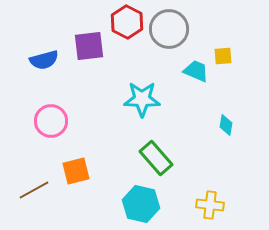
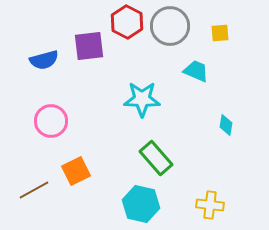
gray circle: moved 1 px right, 3 px up
yellow square: moved 3 px left, 23 px up
orange square: rotated 12 degrees counterclockwise
